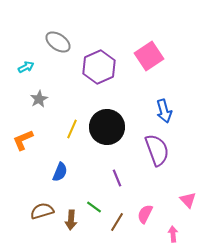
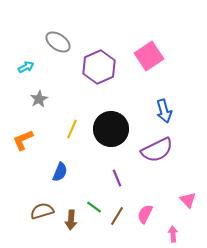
black circle: moved 4 px right, 2 px down
purple semicircle: rotated 84 degrees clockwise
brown line: moved 6 px up
